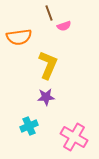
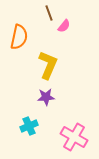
pink semicircle: rotated 32 degrees counterclockwise
orange semicircle: rotated 70 degrees counterclockwise
